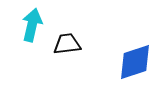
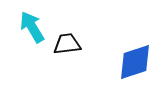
cyan arrow: moved 2 px down; rotated 44 degrees counterclockwise
